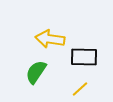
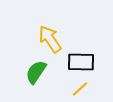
yellow arrow: rotated 48 degrees clockwise
black rectangle: moved 3 px left, 5 px down
